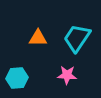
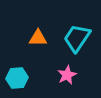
pink star: rotated 30 degrees counterclockwise
